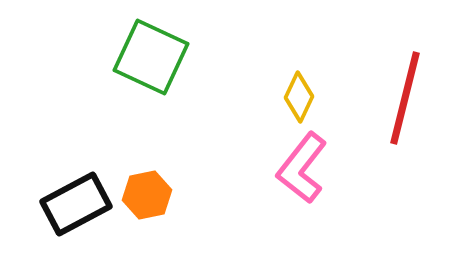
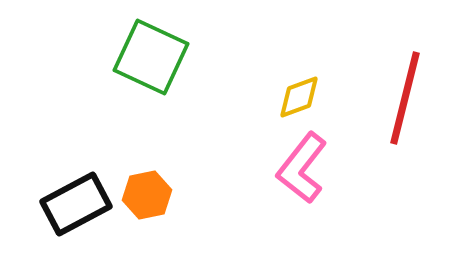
yellow diamond: rotated 45 degrees clockwise
